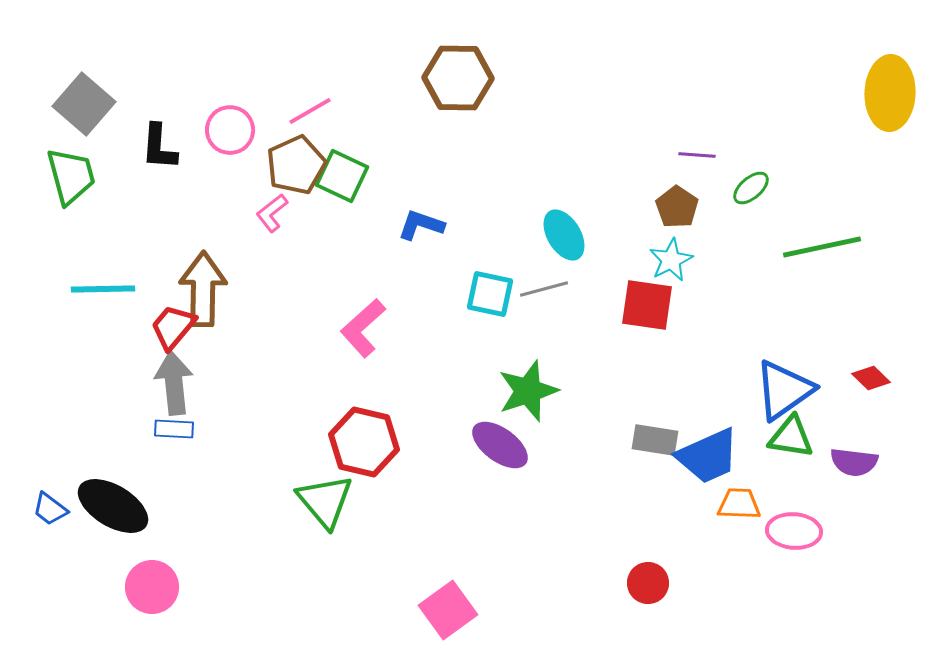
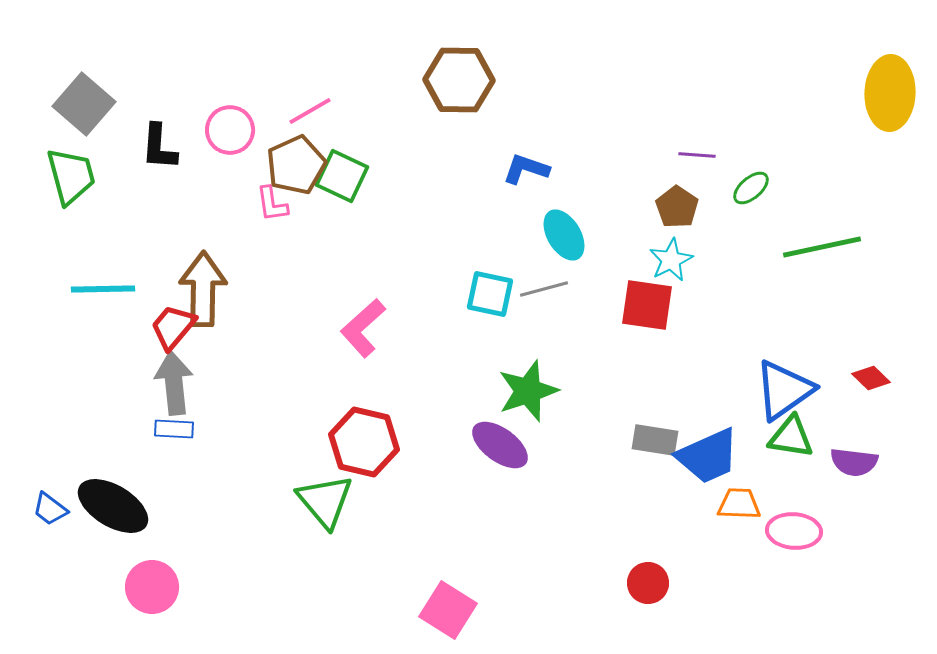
brown hexagon at (458, 78): moved 1 px right, 2 px down
pink L-shape at (272, 213): moved 9 px up; rotated 60 degrees counterclockwise
blue L-shape at (421, 225): moved 105 px right, 56 px up
pink square at (448, 610): rotated 22 degrees counterclockwise
